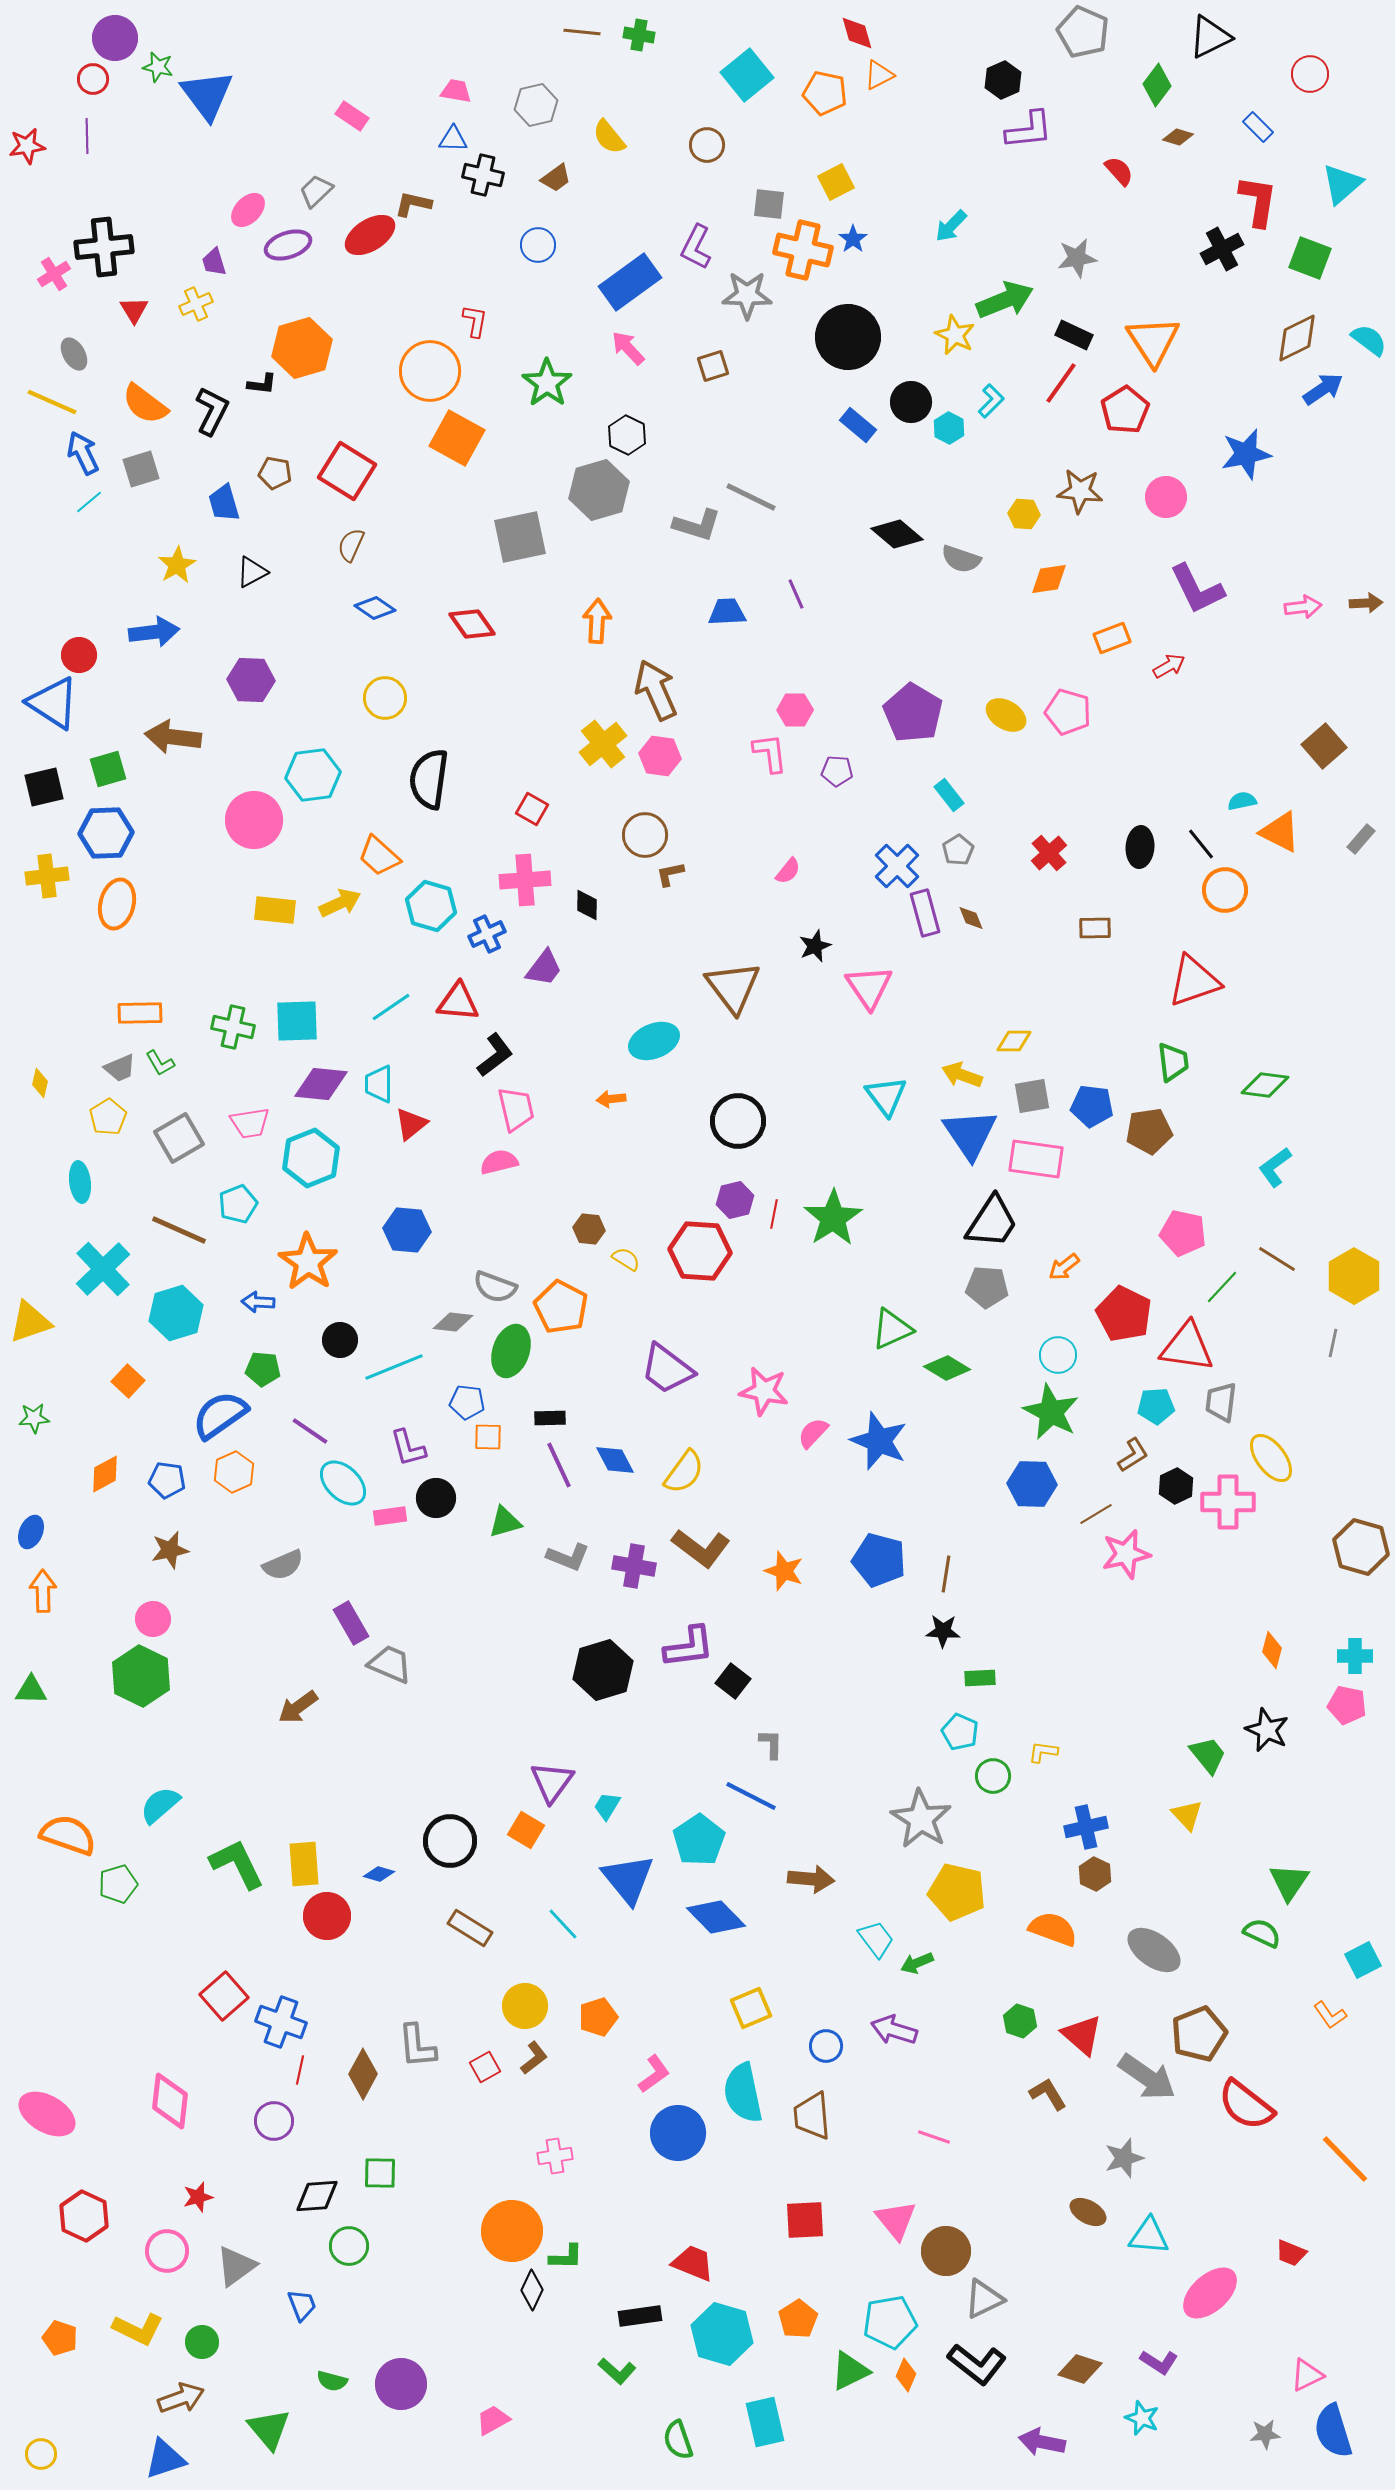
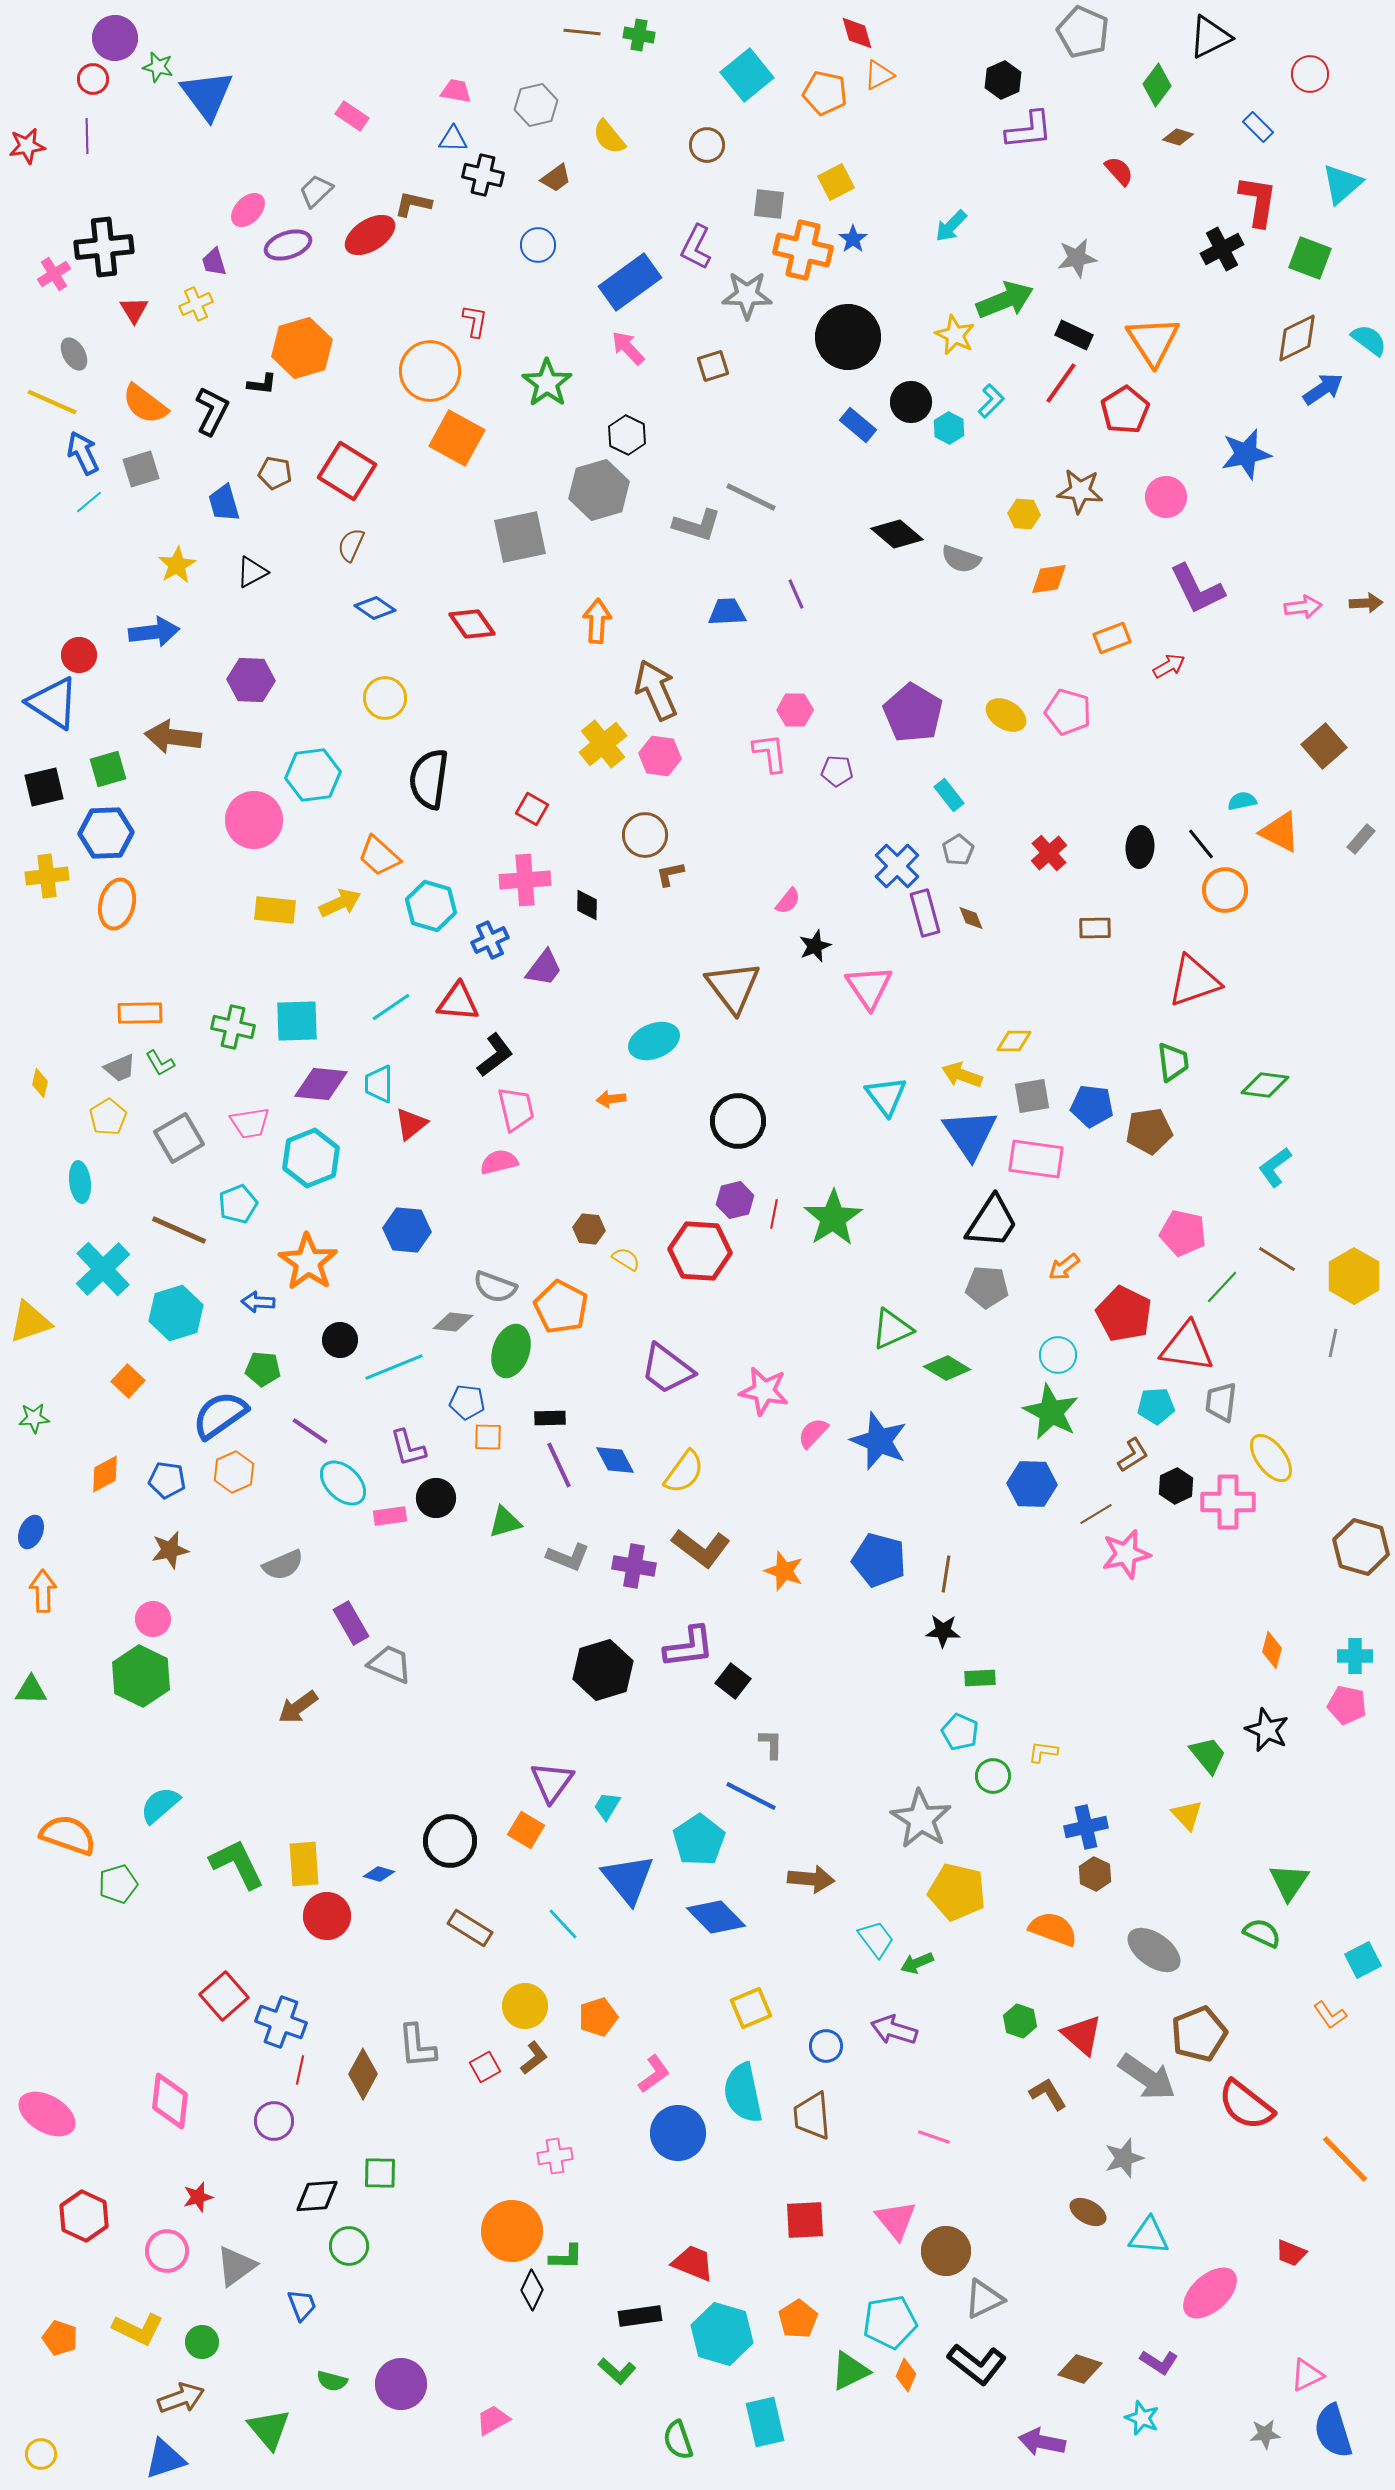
pink semicircle at (788, 871): moved 30 px down
blue cross at (487, 934): moved 3 px right, 6 px down
